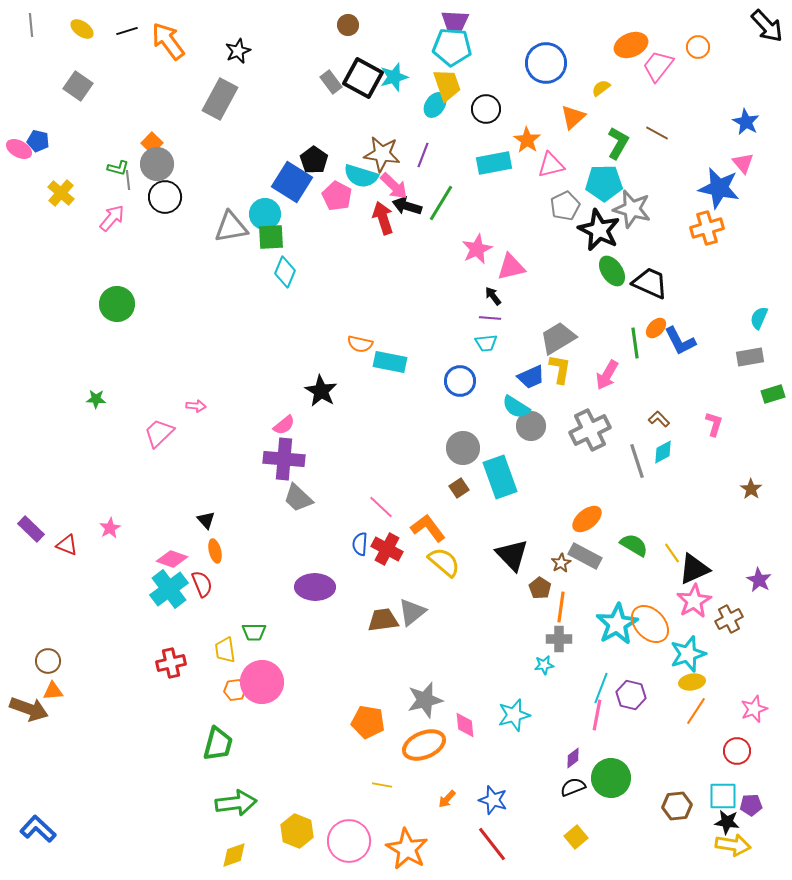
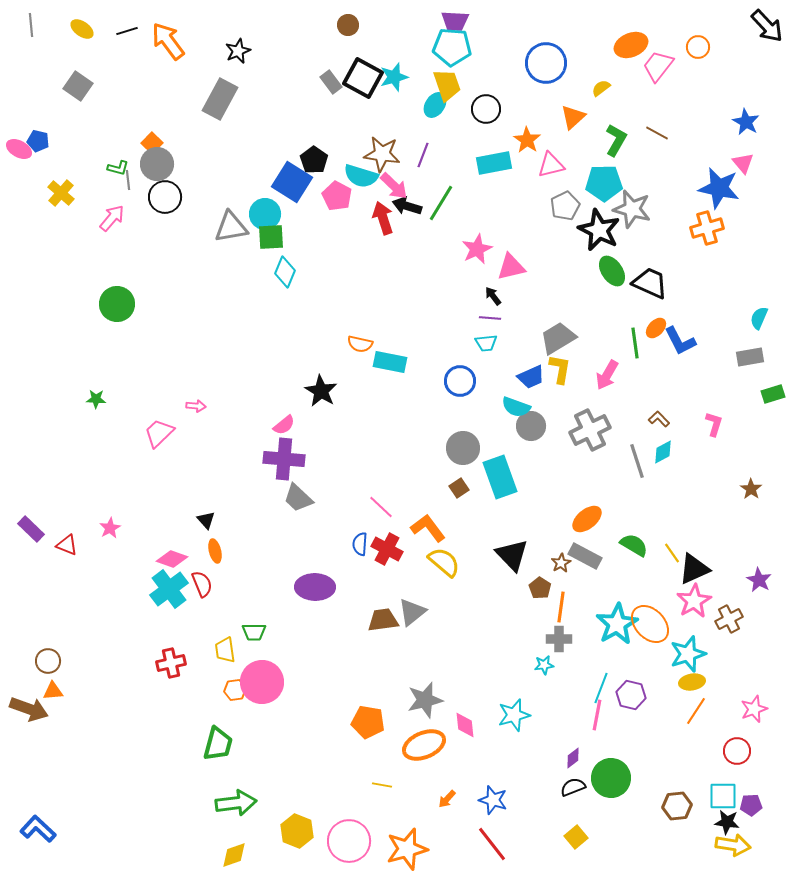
green L-shape at (618, 143): moved 2 px left, 3 px up
cyan semicircle at (516, 407): rotated 12 degrees counterclockwise
orange star at (407, 849): rotated 27 degrees clockwise
